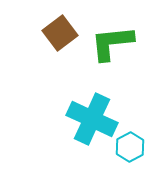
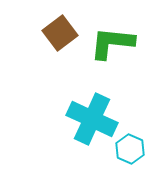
green L-shape: rotated 12 degrees clockwise
cyan hexagon: moved 2 px down; rotated 8 degrees counterclockwise
